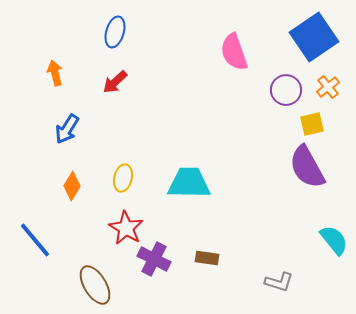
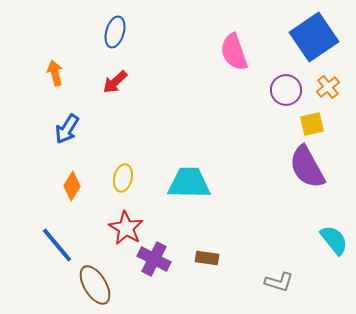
blue line: moved 22 px right, 5 px down
